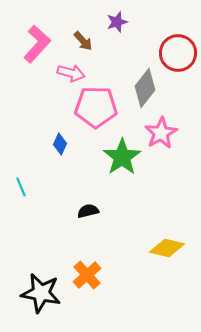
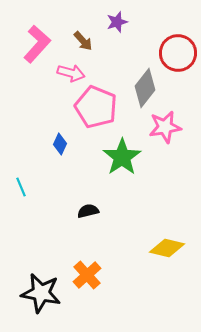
pink pentagon: rotated 21 degrees clockwise
pink star: moved 4 px right, 6 px up; rotated 20 degrees clockwise
